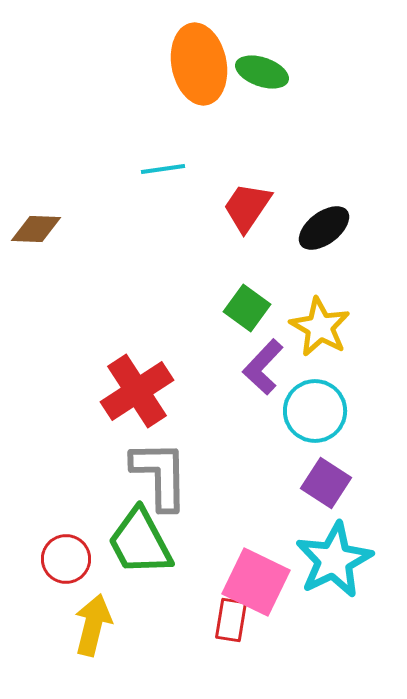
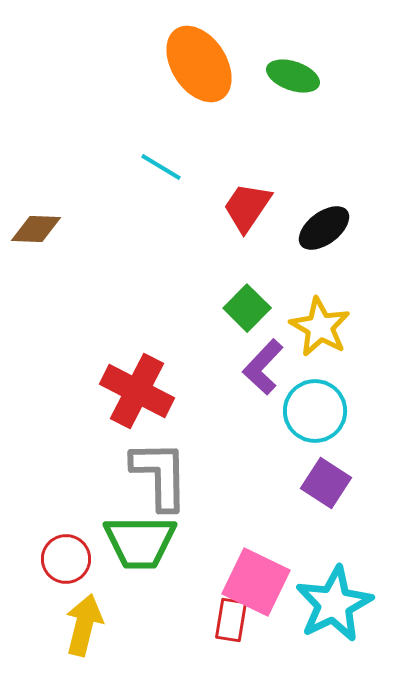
orange ellipse: rotated 22 degrees counterclockwise
green ellipse: moved 31 px right, 4 px down
cyan line: moved 2 px left, 2 px up; rotated 39 degrees clockwise
green square: rotated 9 degrees clockwise
red cross: rotated 30 degrees counterclockwise
green trapezoid: rotated 62 degrees counterclockwise
cyan star: moved 44 px down
yellow arrow: moved 9 px left
